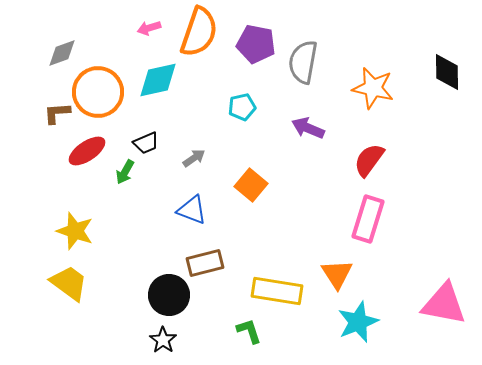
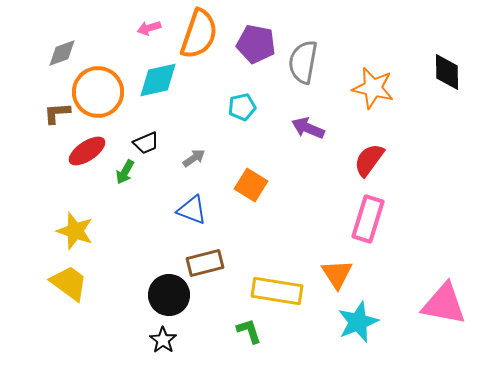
orange semicircle: moved 2 px down
orange square: rotated 8 degrees counterclockwise
